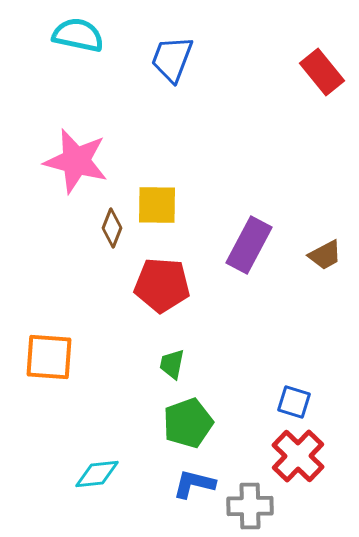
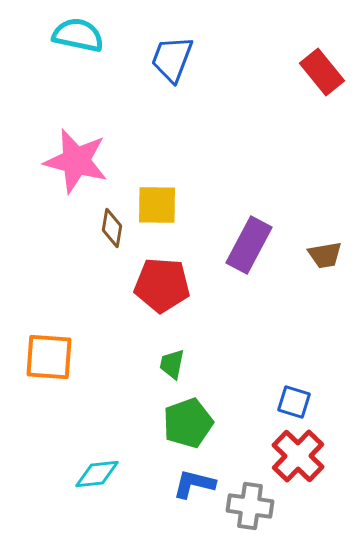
brown diamond: rotated 12 degrees counterclockwise
brown trapezoid: rotated 18 degrees clockwise
gray cross: rotated 9 degrees clockwise
